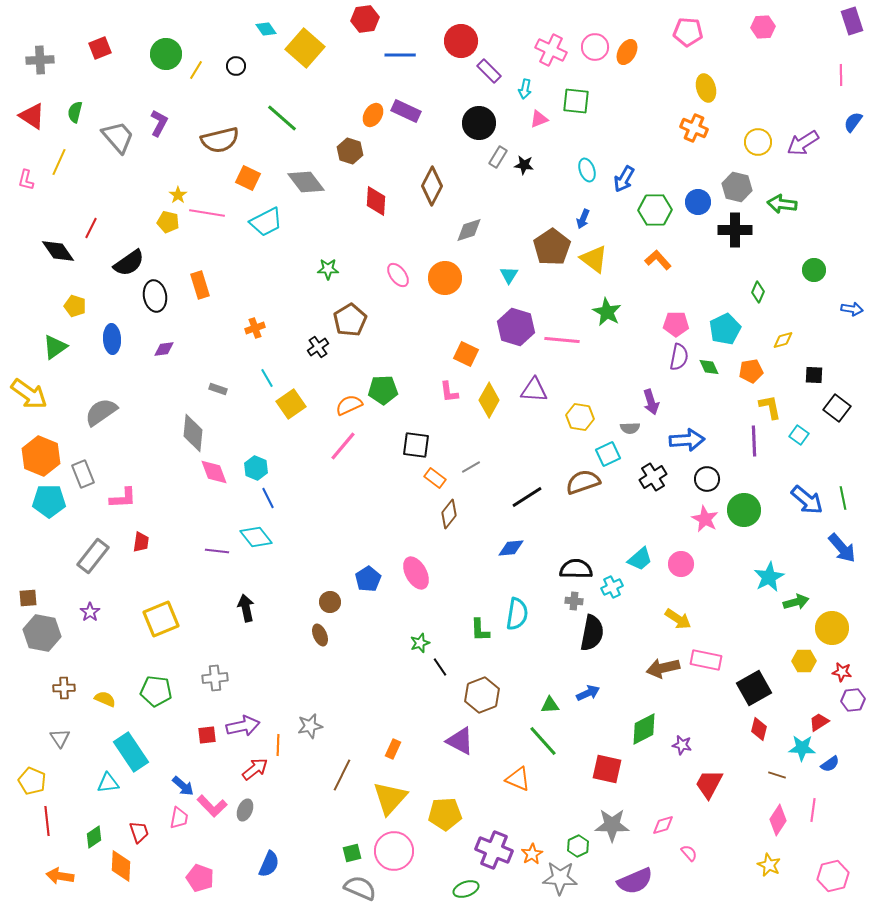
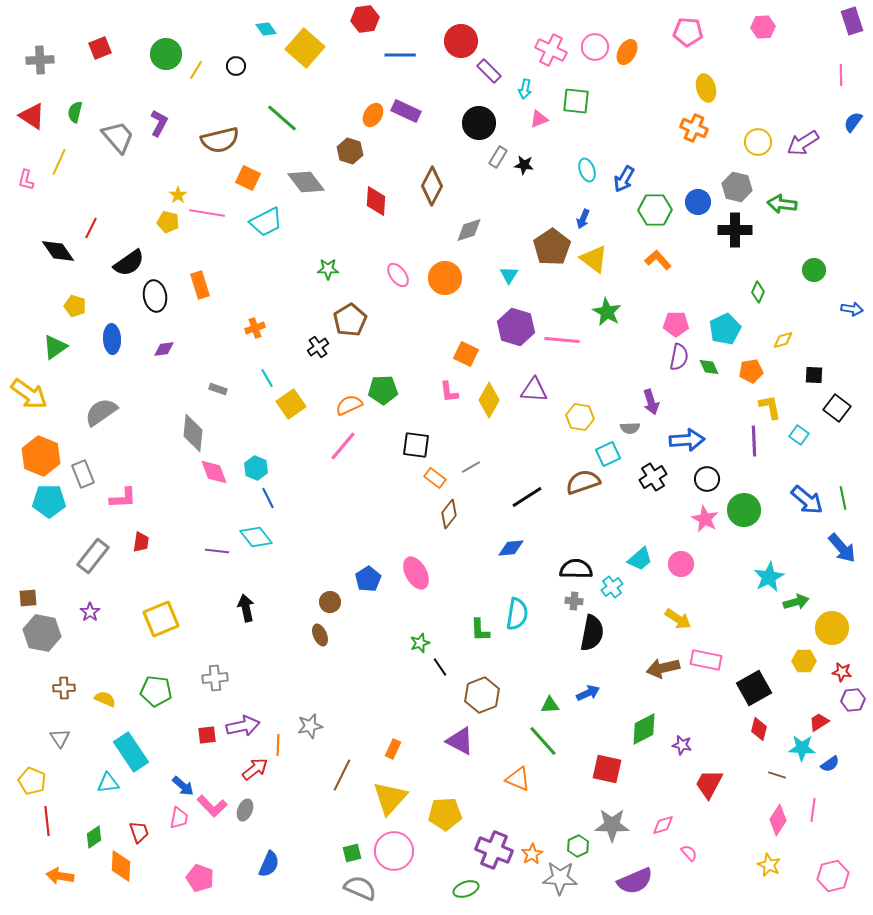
cyan cross at (612, 587): rotated 10 degrees counterclockwise
